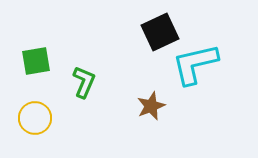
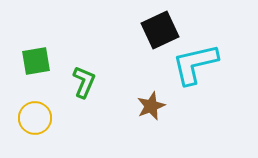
black square: moved 2 px up
